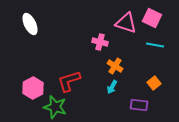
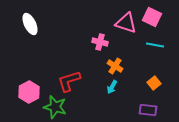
pink square: moved 1 px up
pink hexagon: moved 4 px left, 4 px down
purple rectangle: moved 9 px right, 5 px down
